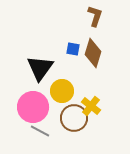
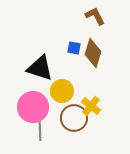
brown L-shape: rotated 45 degrees counterclockwise
blue square: moved 1 px right, 1 px up
black triangle: rotated 48 degrees counterclockwise
gray line: rotated 60 degrees clockwise
